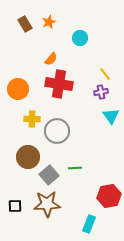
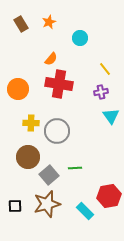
brown rectangle: moved 4 px left
yellow line: moved 5 px up
yellow cross: moved 1 px left, 4 px down
brown star: rotated 12 degrees counterclockwise
cyan rectangle: moved 4 px left, 13 px up; rotated 66 degrees counterclockwise
